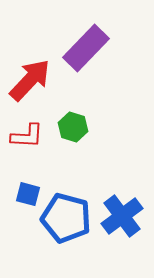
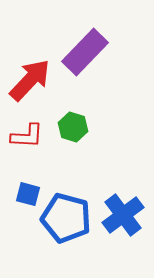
purple rectangle: moved 1 px left, 4 px down
blue cross: moved 1 px right, 1 px up
